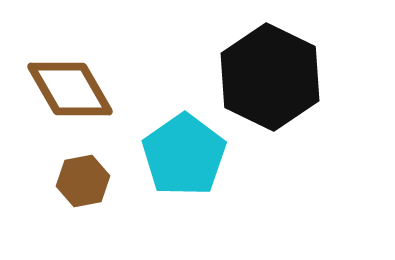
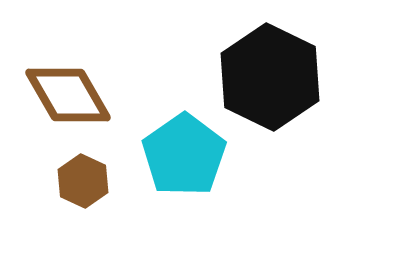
brown diamond: moved 2 px left, 6 px down
brown hexagon: rotated 24 degrees counterclockwise
